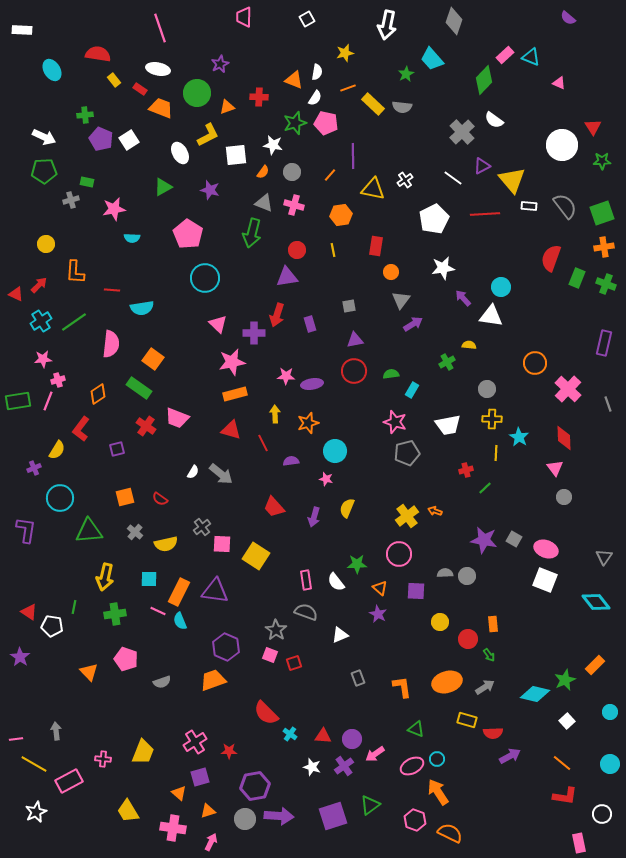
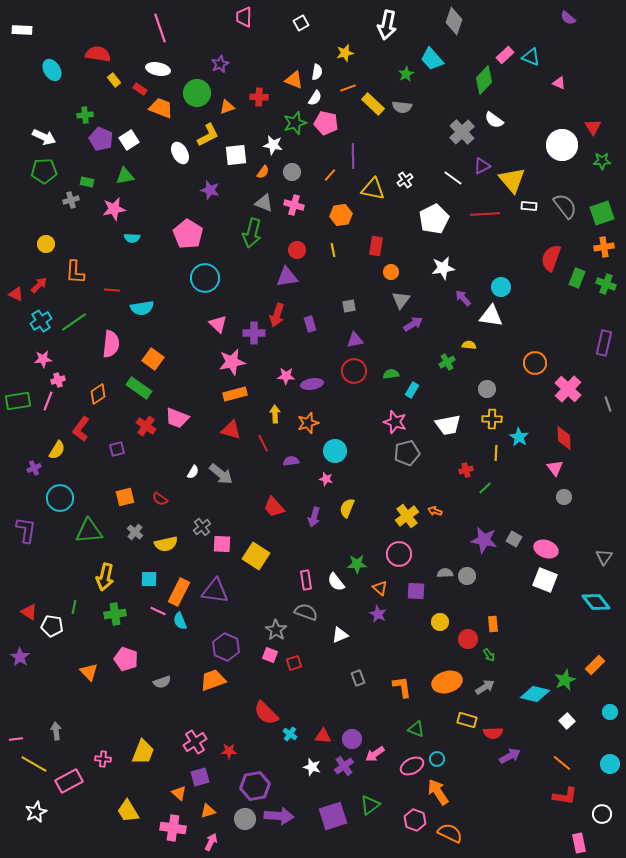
white square at (307, 19): moved 6 px left, 4 px down
green triangle at (163, 187): moved 38 px left, 11 px up; rotated 18 degrees clockwise
